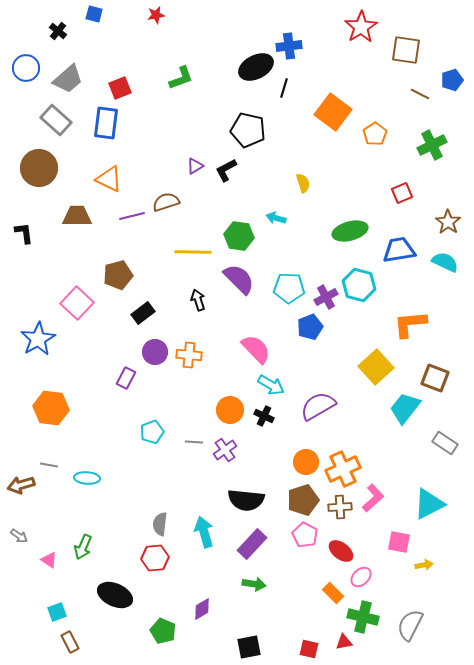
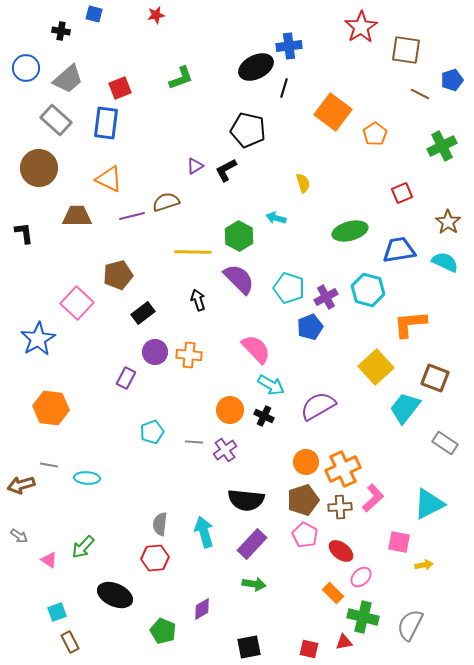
black cross at (58, 31): moved 3 px right; rotated 30 degrees counterclockwise
green cross at (432, 145): moved 10 px right, 1 px down
green hexagon at (239, 236): rotated 20 degrees clockwise
cyan hexagon at (359, 285): moved 9 px right, 5 px down
cyan pentagon at (289, 288): rotated 16 degrees clockwise
green arrow at (83, 547): rotated 20 degrees clockwise
